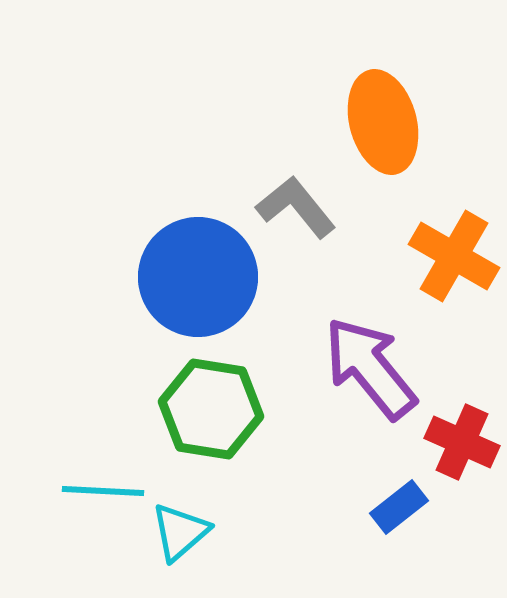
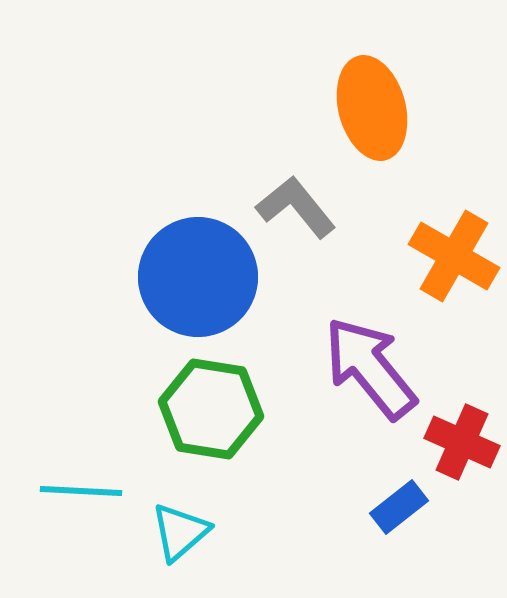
orange ellipse: moved 11 px left, 14 px up
cyan line: moved 22 px left
